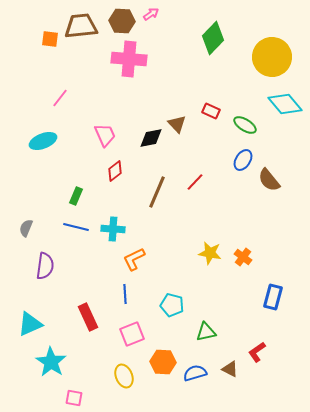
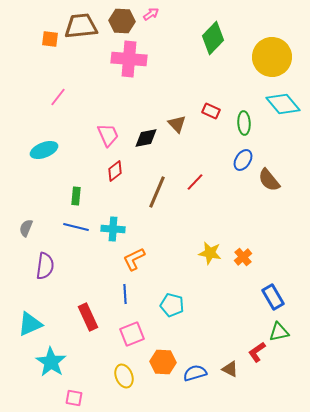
pink line at (60, 98): moved 2 px left, 1 px up
cyan diamond at (285, 104): moved 2 px left
green ellipse at (245, 125): moved 1 px left, 2 px up; rotated 55 degrees clockwise
pink trapezoid at (105, 135): moved 3 px right
black diamond at (151, 138): moved 5 px left
cyan ellipse at (43, 141): moved 1 px right, 9 px down
green rectangle at (76, 196): rotated 18 degrees counterclockwise
orange cross at (243, 257): rotated 12 degrees clockwise
blue rectangle at (273, 297): rotated 45 degrees counterclockwise
green triangle at (206, 332): moved 73 px right
